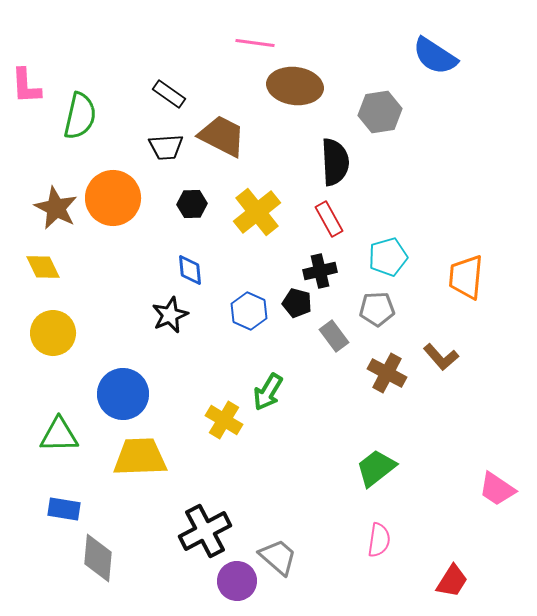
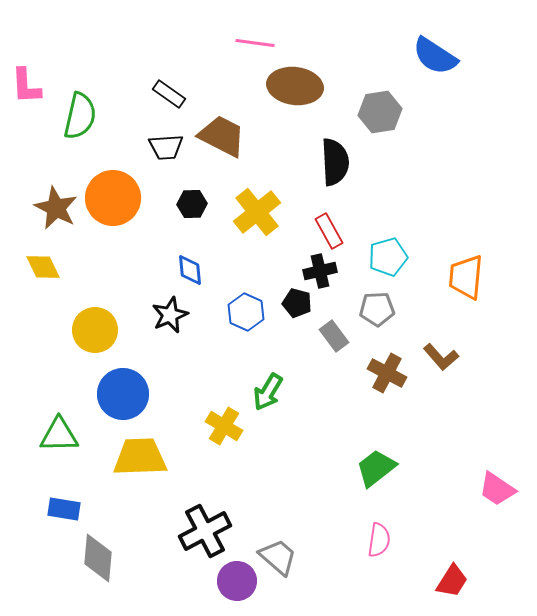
red rectangle at (329, 219): moved 12 px down
blue hexagon at (249, 311): moved 3 px left, 1 px down
yellow circle at (53, 333): moved 42 px right, 3 px up
yellow cross at (224, 420): moved 6 px down
